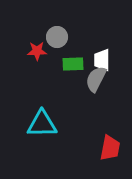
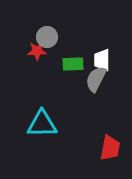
gray circle: moved 10 px left
